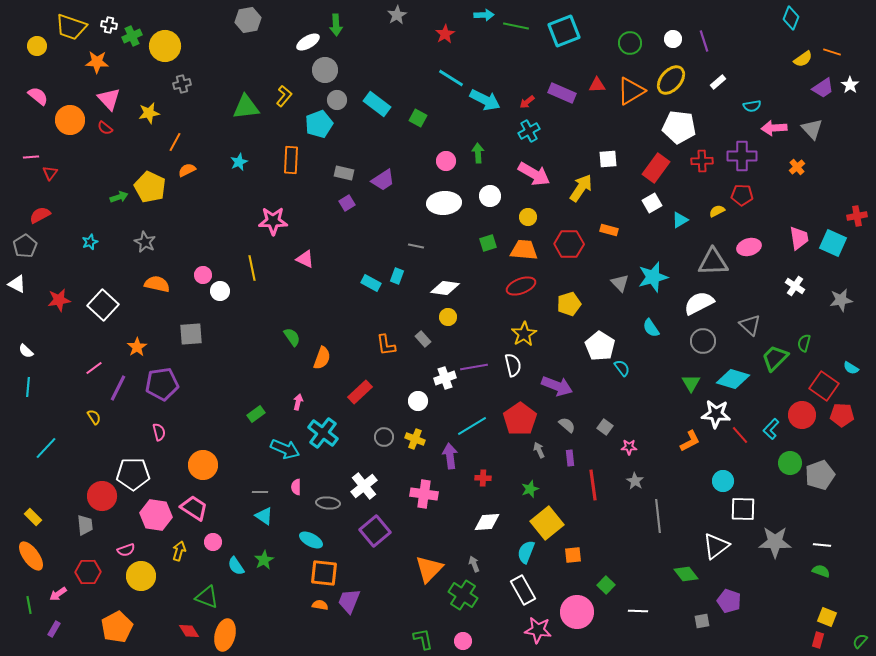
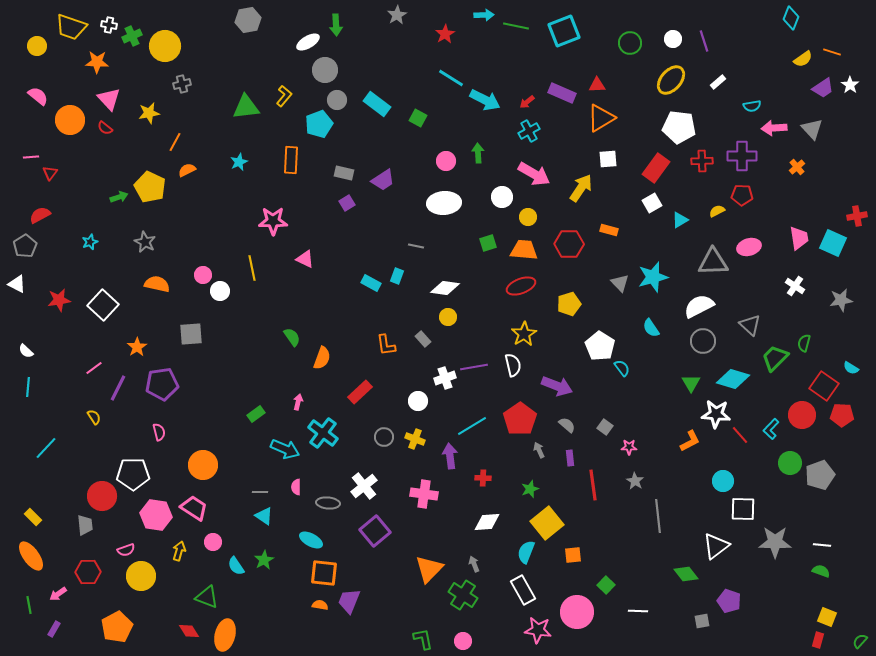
orange triangle at (631, 91): moved 30 px left, 27 px down
white circle at (490, 196): moved 12 px right, 1 px down
white semicircle at (699, 303): moved 3 px down
